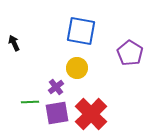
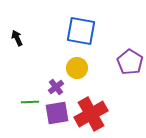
black arrow: moved 3 px right, 5 px up
purple pentagon: moved 9 px down
red cross: rotated 16 degrees clockwise
